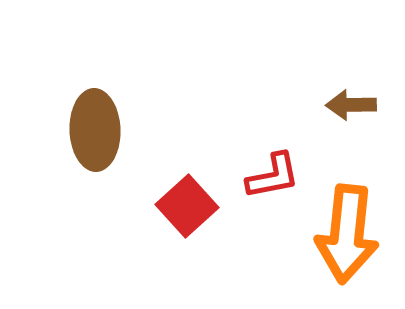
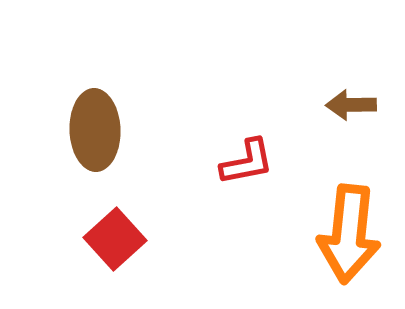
red L-shape: moved 26 px left, 14 px up
red square: moved 72 px left, 33 px down
orange arrow: moved 2 px right
